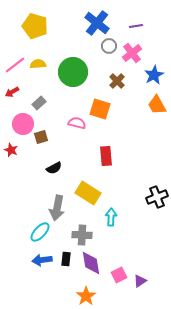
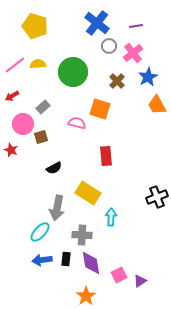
pink cross: moved 1 px right
blue star: moved 6 px left, 2 px down
red arrow: moved 4 px down
gray rectangle: moved 4 px right, 4 px down
